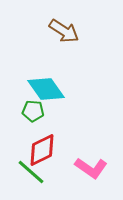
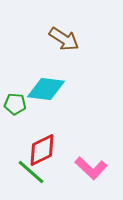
brown arrow: moved 8 px down
cyan diamond: rotated 48 degrees counterclockwise
green pentagon: moved 18 px left, 7 px up
pink L-shape: rotated 8 degrees clockwise
